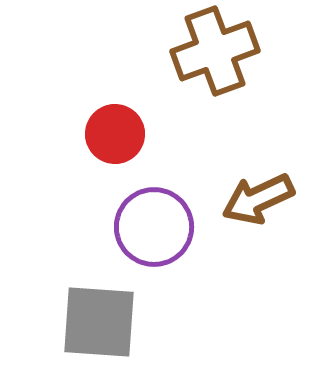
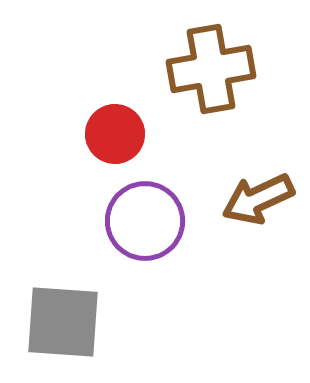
brown cross: moved 4 px left, 18 px down; rotated 10 degrees clockwise
purple circle: moved 9 px left, 6 px up
gray square: moved 36 px left
